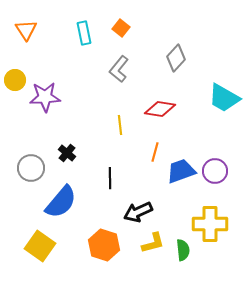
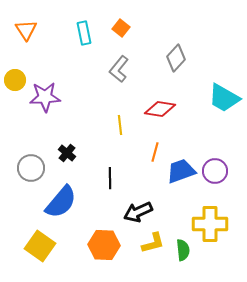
orange hexagon: rotated 16 degrees counterclockwise
